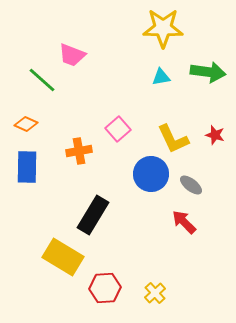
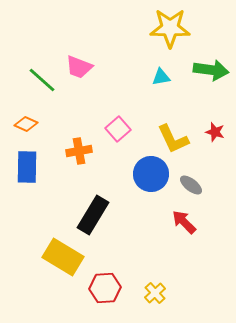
yellow star: moved 7 px right
pink trapezoid: moved 7 px right, 12 px down
green arrow: moved 3 px right, 2 px up
red star: moved 3 px up
